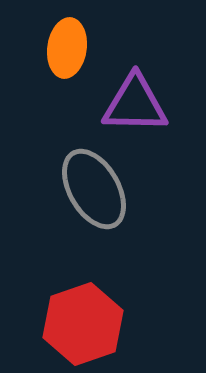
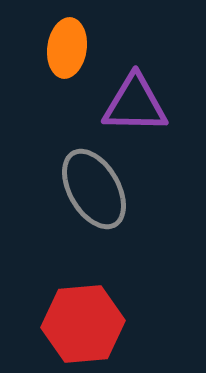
red hexagon: rotated 14 degrees clockwise
